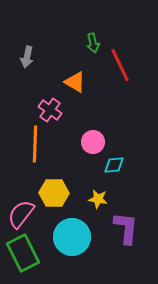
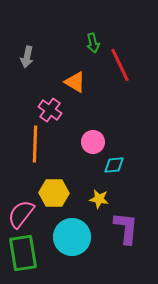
yellow star: moved 1 px right
green rectangle: rotated 18 degrees clockwise
